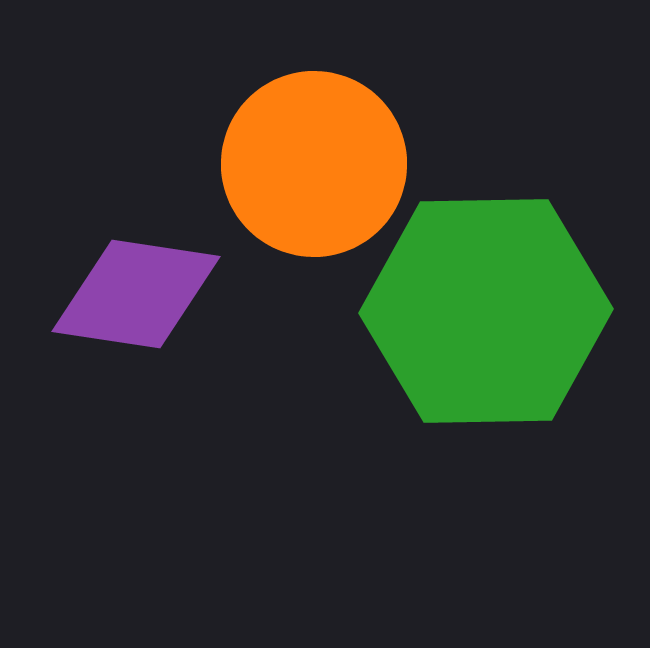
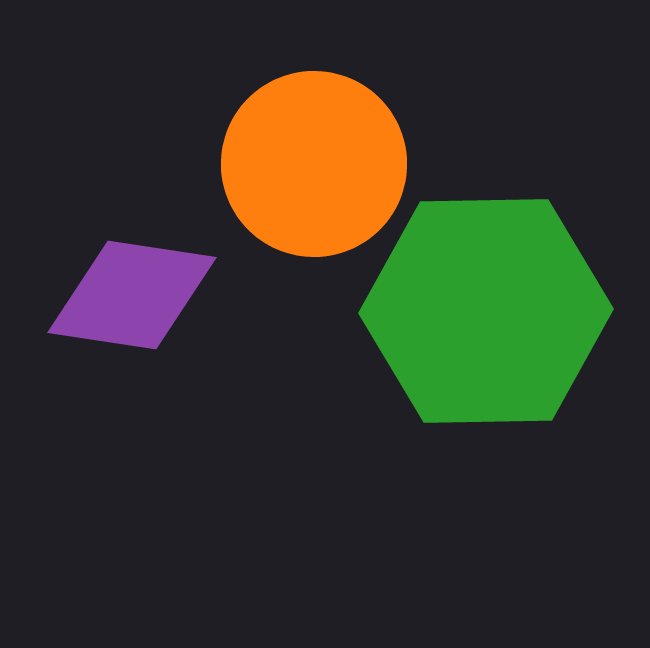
purple diamond: moved 4 px left, 1 px down
